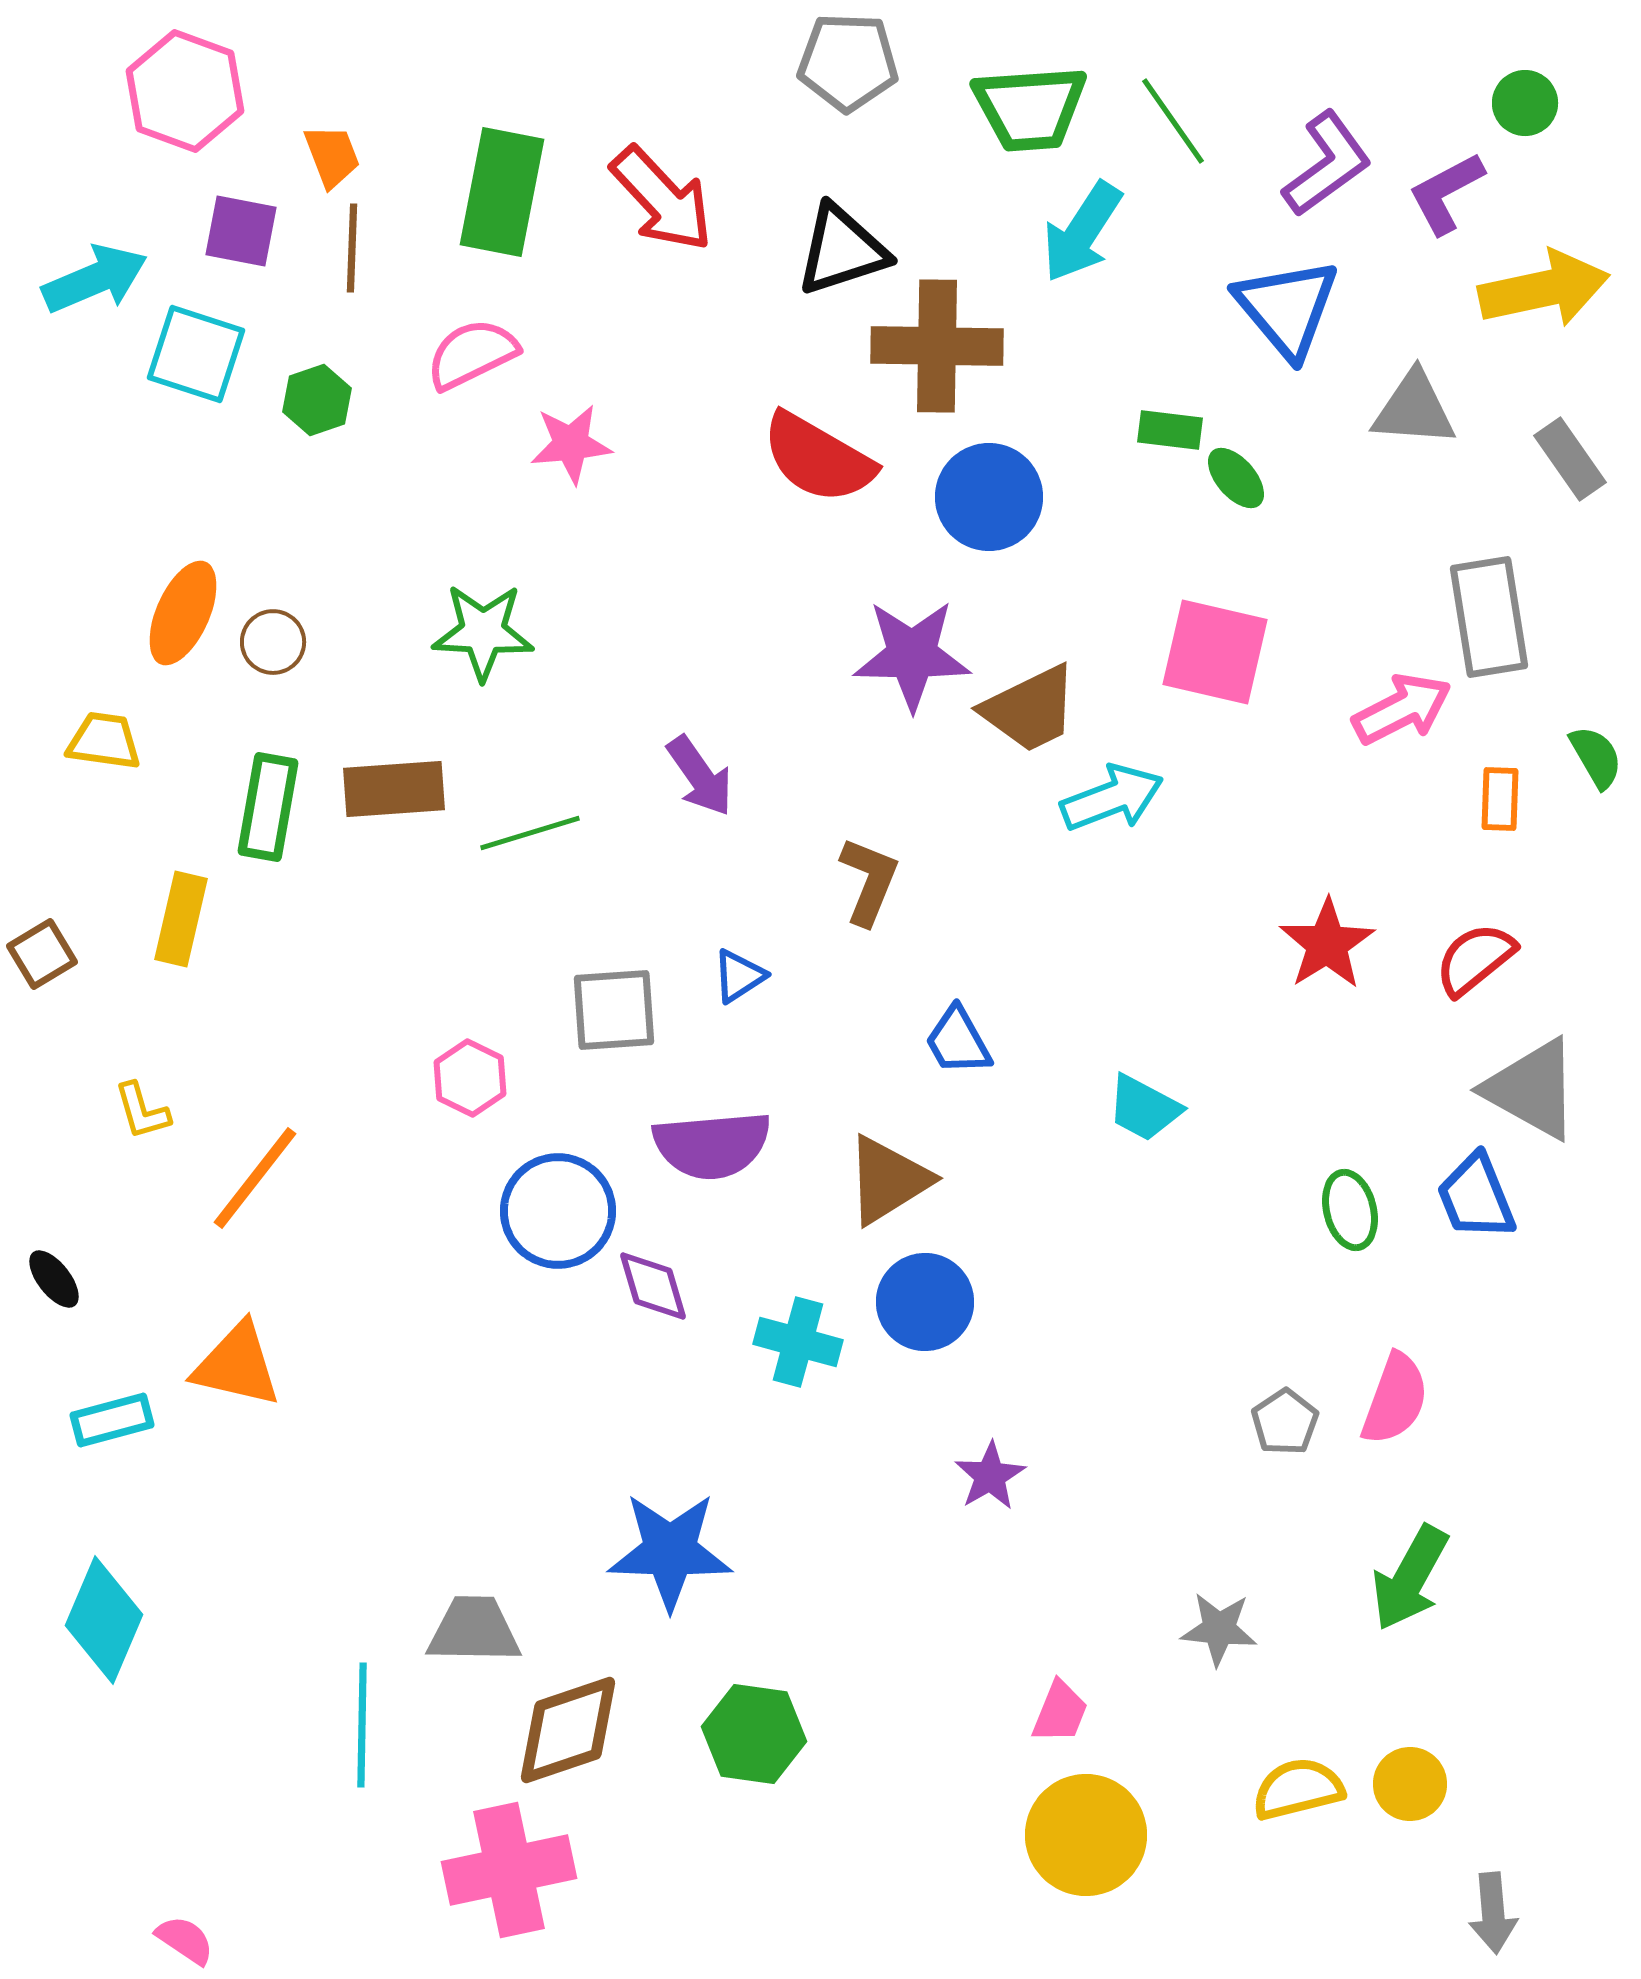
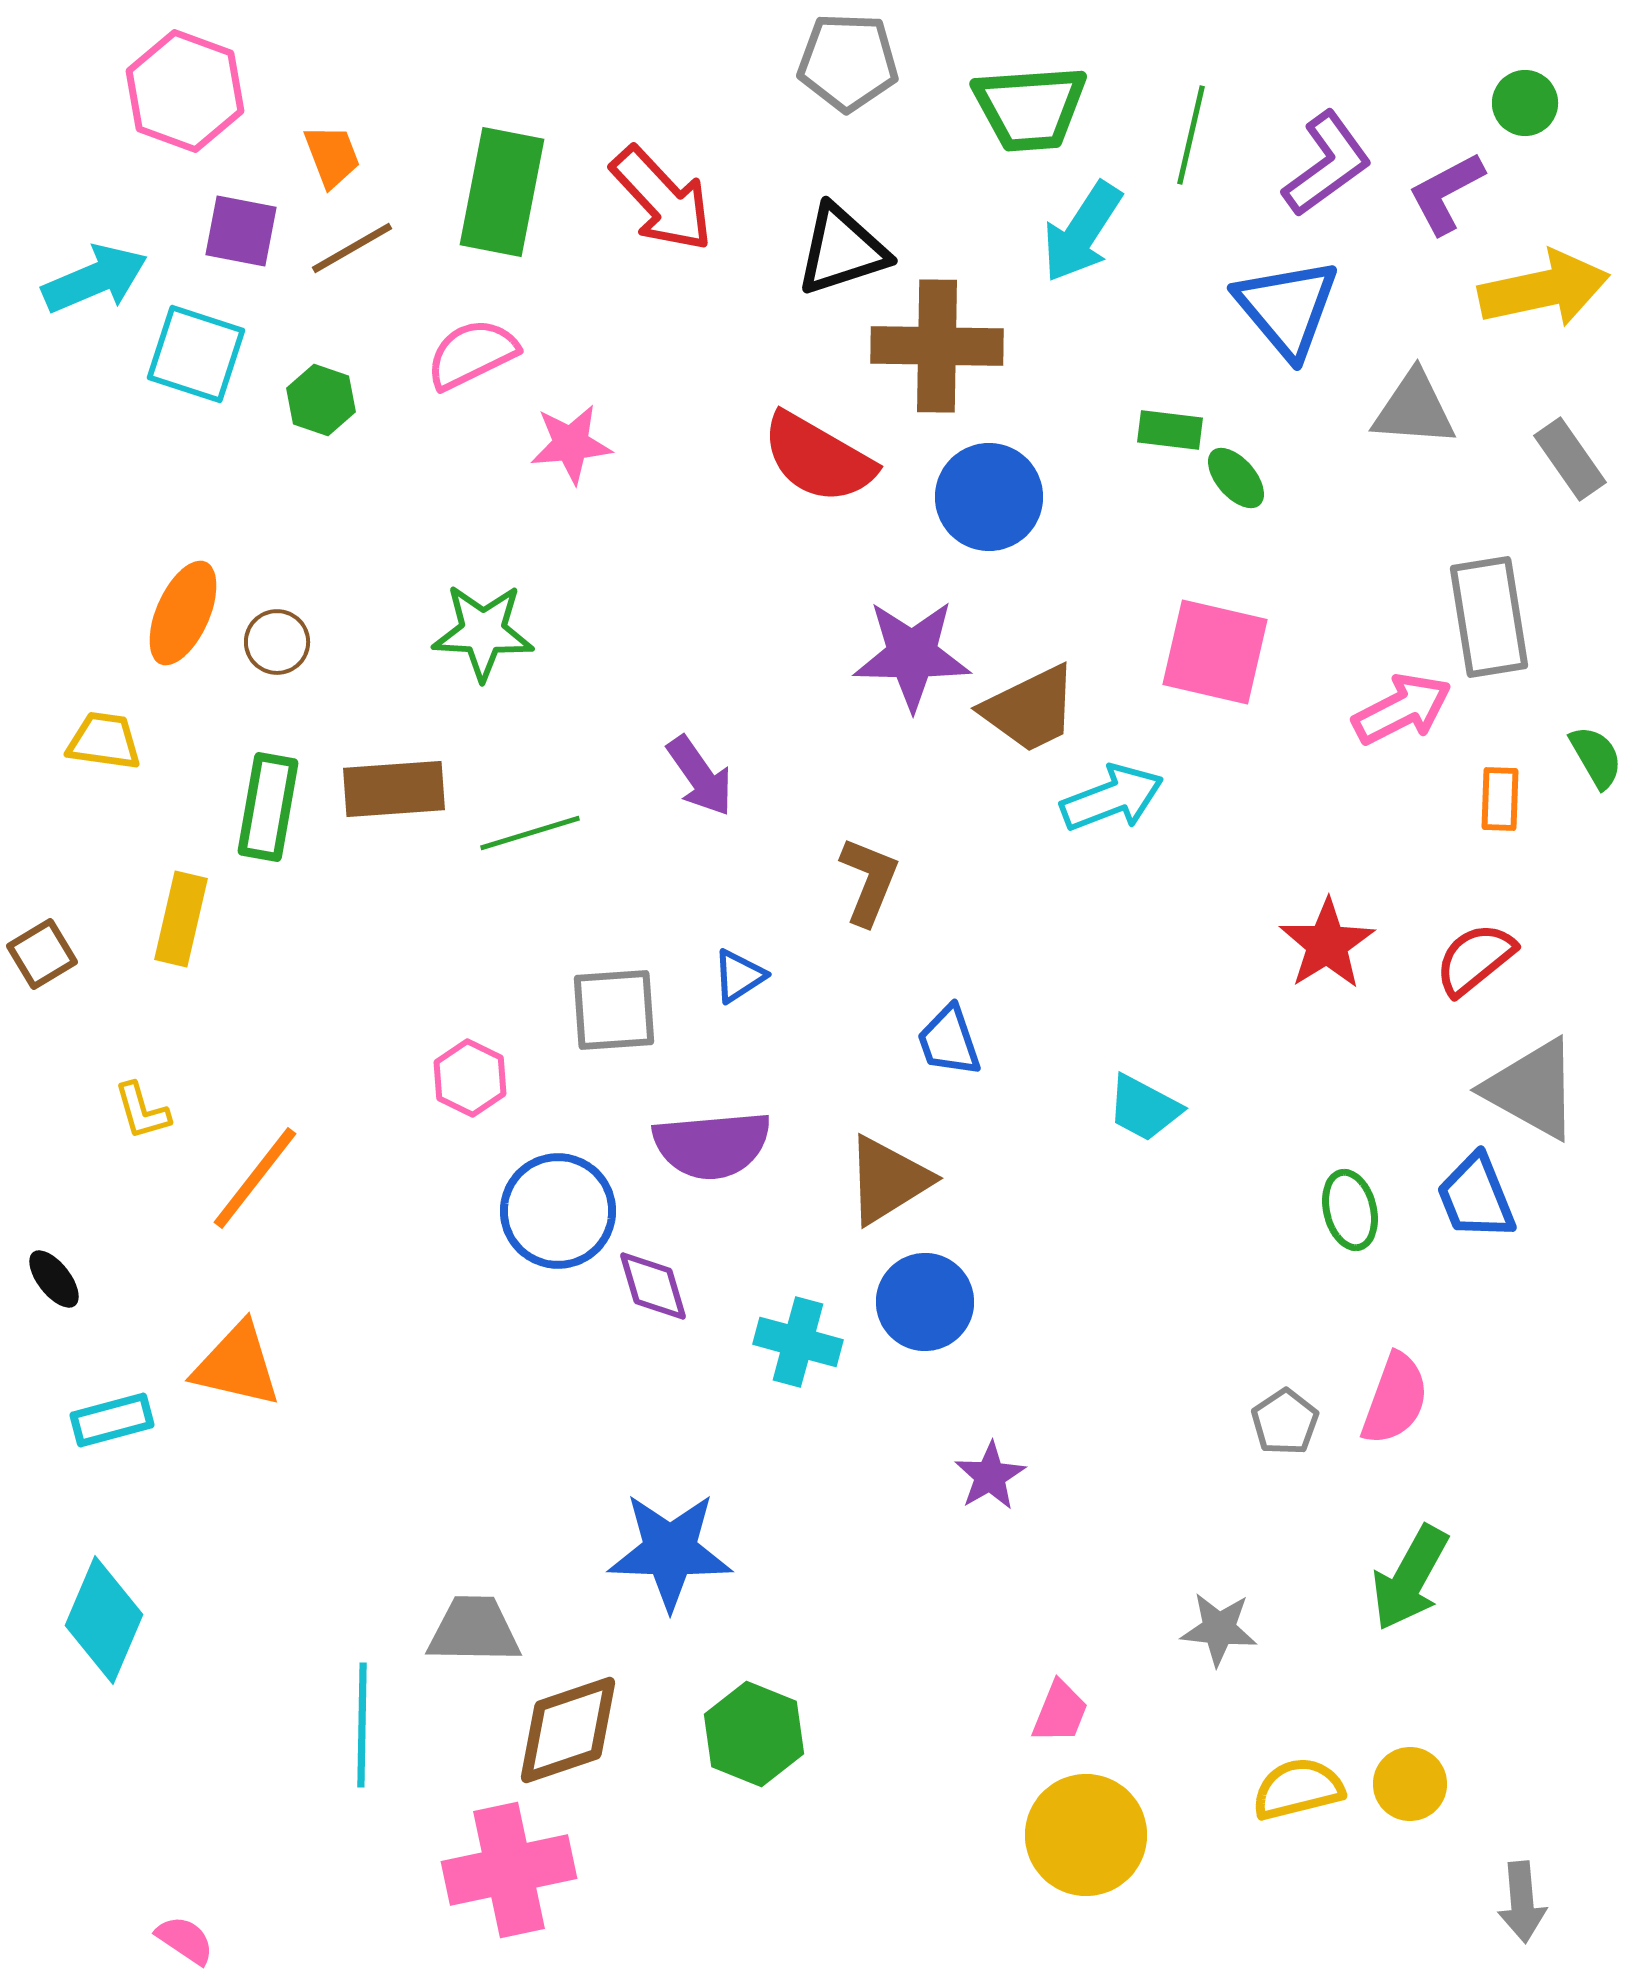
green line at (1173, 121): moved 18 px right, 14 px down; rotated 48 degrees clockwise
brown line at (352, 248): rotated 58 degrees clockwise
green hexagon at (317, 400): moved 4 px right; rotated 22 degrees counterclockwise
brown circle at (273, 642): moved 4 px right
blue trapezoid at (958, 1041): moved 9 px left; rotated 10 degrees clockwise
green hexagon at (754, 1734): rotated 14 degrees clockwise
gray arrow at (1493, 1913): moved 29 px right, 11 px up
